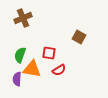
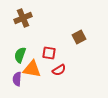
brown square: rotated 32 degrees clockwise
